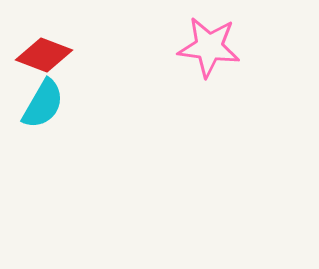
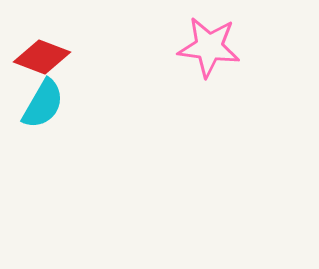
red diamond: moved 2 px left, 2 px down
